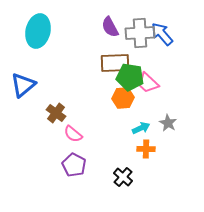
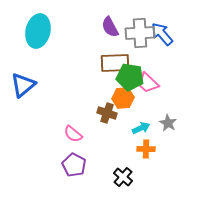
brown cross: moved 51 px right; rotated 18 degrees counterclockwise
